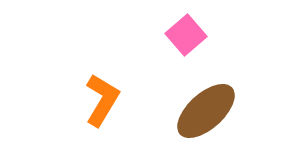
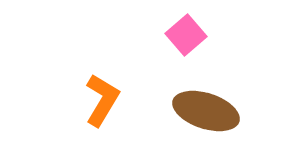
brown ellipse: rotated 60 degrees clockwise
